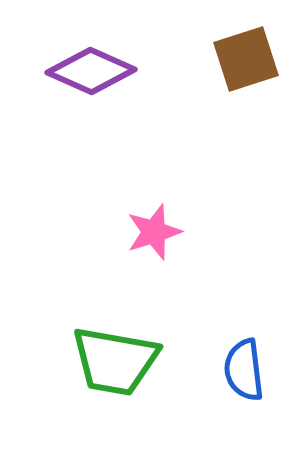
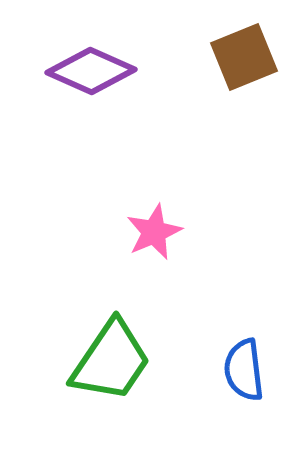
brown square: moved 2 px left, 2 px up; rotated 4 degrees counterclockwise
pink star: rotated 6 degrees counterclockwise
green trapezoid: moved 4 px left; rotated 66 degrees counterclockwise
